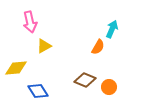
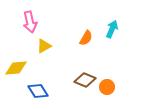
orange semicircle: moved 12 px left, 9 px up
orange circle: moved 2 px left
